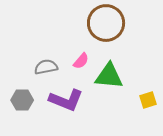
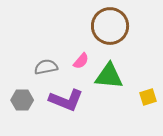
brown circle: moved 4 px right, 3 px down
yellow square: moved 3 px up
